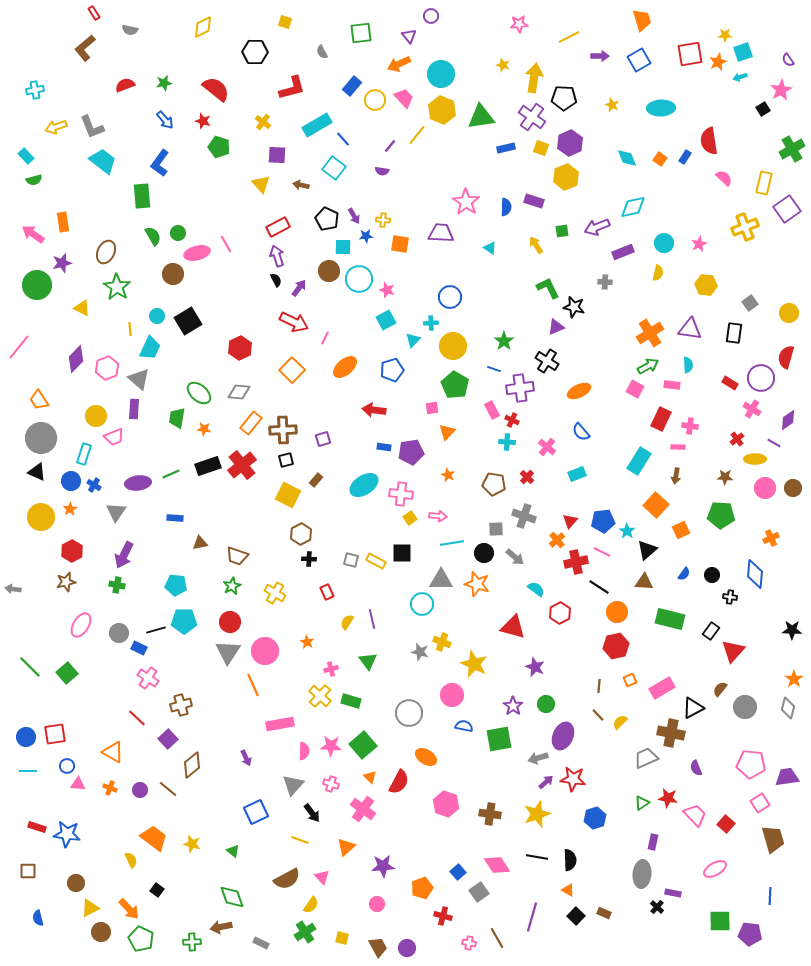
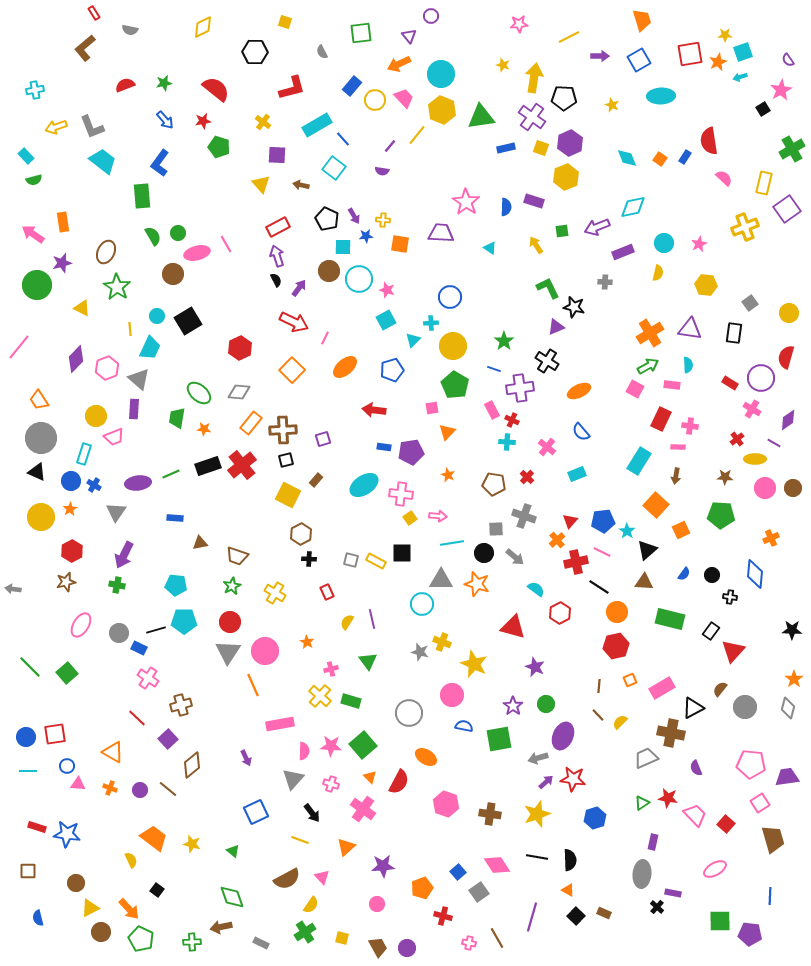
cyan ellipse at (661, 108): moved 12 px up
red star at (203, 121): rotated 28 degrees counterclockwise
gray triangle at (293, 785): moved 6 px up
